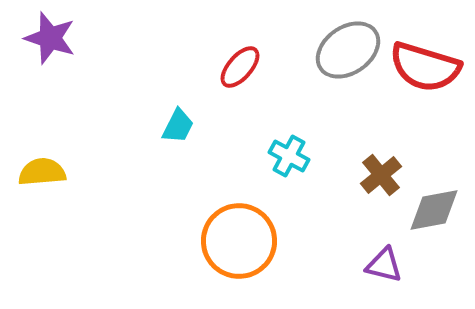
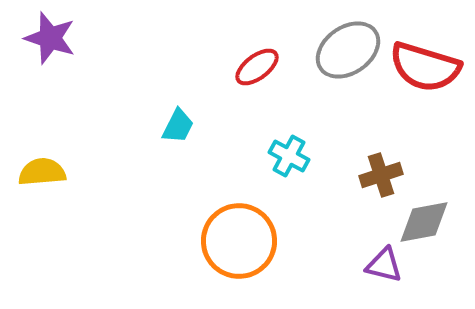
red ellipse: moved 17 px right; rotated 12 degrees clockwise
brown cross: rotated 21 degrees clockwise
gray diamond: moved 10 px left, 12 px down
